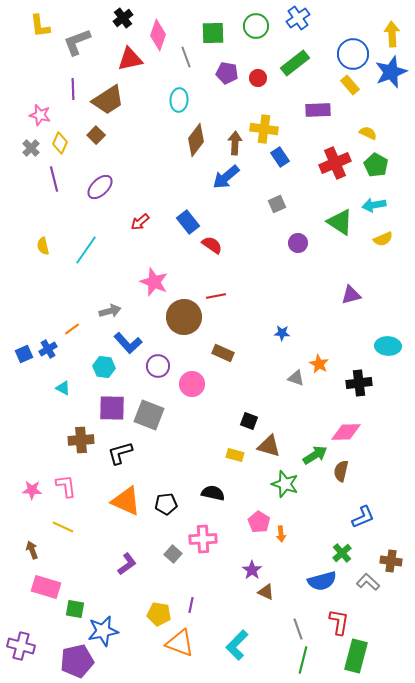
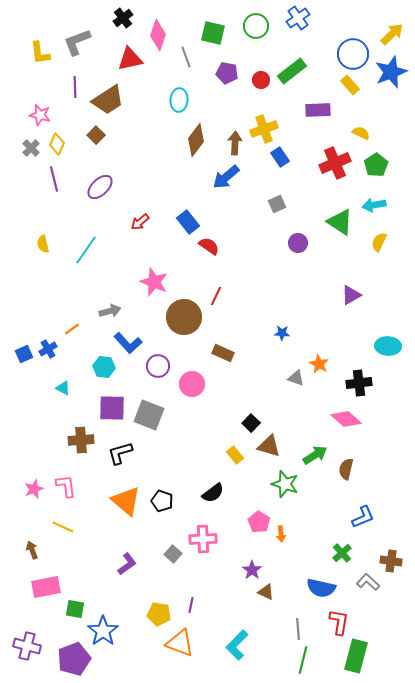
yellow L-shape at (40, 26): moved 27 px down
green square at (213, 33): rotated 15 degrees clockwise
yellow arrow at (392, 34): rotated 50 degrees clockwise
green rectangle at (295, 63): moved 3 px left, 8 px down
red circle at (258, 78): moved 3 px right, 2 px down
purple line at (73, 89): moved 2 px right, 2 px up
yellow cross at (264, 129): rotated 28 degrees counterclockwise
yellow semicircle at (368, 133): moved 7 px left
yellow diamond at (60, 143): moved 3 px left, 1 px down
green pentagon at (376, 165): rotated 10 degrees clockwise
yellow semicircle at (383, 239): moved 4 px left, 3 px down; rotated 138 degrees clockwise
red semicircle at (212, 245): moved 3 px left, 1 px down
yellow semicircle at (43, 246): moved 2 px up
purple triangle at (351, 295): rotated 15 degrees counterclockwise
red line at (216, 296): rotated 54 degrees counterclockwise
black square at (249, 421): moved 2 px right, 2 px down; rotated 24 degrees clockwise
pink diamond at (346, 432): moved 13 px up; rotated 44 degrees clockwise
yellow rectangle at (235, 455): rotated 36 degrees clockwise
brown semicircle at (341, 471): moved 5 px right, 2 px up
pink star at (32, 490): moved 2 px right, 1 px up; rotated 24 degrees counterclockwise
black semicircle at (213, 493): rotated 130 degrees clockwise
orange triangle at (126, 501): rotated 16 degrees clockwise
black pentagon at (166, 504): moved 4 px left, 3 px up; rotated 25 degrees clockwise
blue semicircle at (322, 581): moved 1 px left, 7 px down; rotated 28 degrees clockwise
pink rectangle at (46, 587): rotated 28 degrees counterclockwise
gray line at (298, 629): rotated 15 degrees clockwise
blue star at (103, 631): rotated 24 degrees counterclockwise
purple cross at (21, 646): moved 6 px right
purple pentagon at (77, 661): moved 3 px left, 2 px up; rotated 8 degrees counterclockwise
